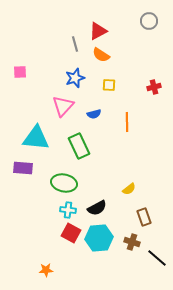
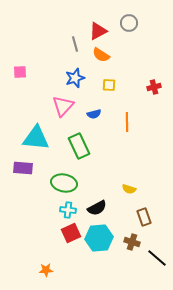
gray circle: moved 20 px left, 2 px down
yellow semicircle: rotated 56 degrees clockwise
red square: rotated 36 degrees clockwise
